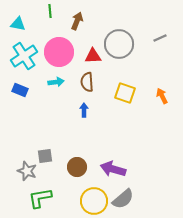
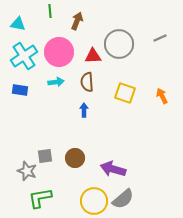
blue rectangle: rotated 14 degrees counterclockwise
brown circle: moved 2 px left, 9 px up
